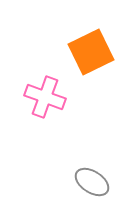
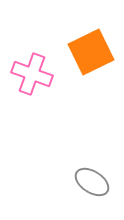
pink cross: moved 13 px left, 23 px up
